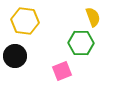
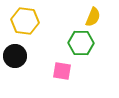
yellow semicircle: rotated 42 degrees clockwise
pink square: rotated 30 degrees clockwise
